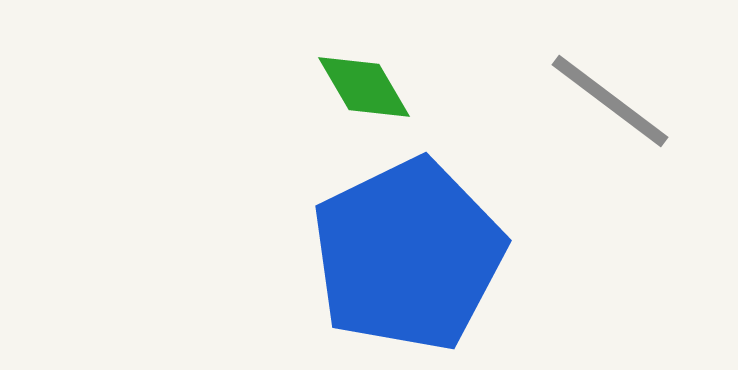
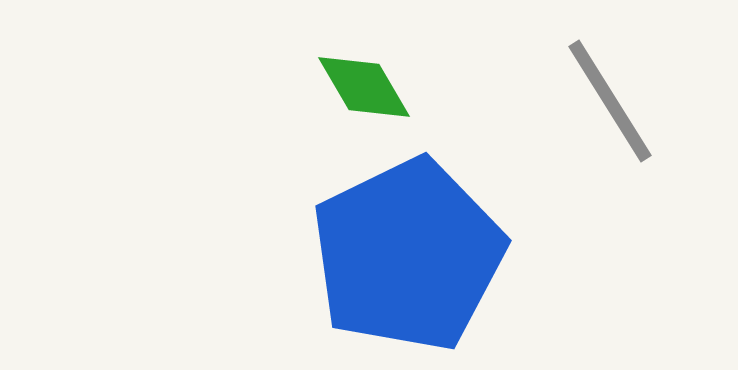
gray line: rotated 21 degrees clockwise
